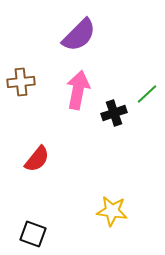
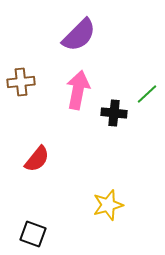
black cross: rotated 25 degrees clockwise
yellow star: moved 4 px left, 6 px up; rotated 24 degrees counterclockwise
